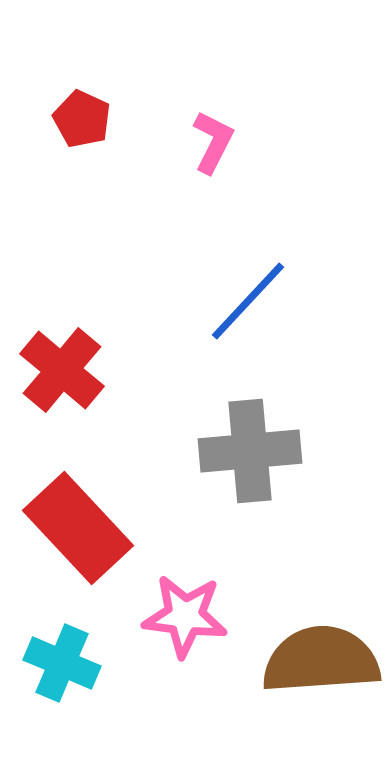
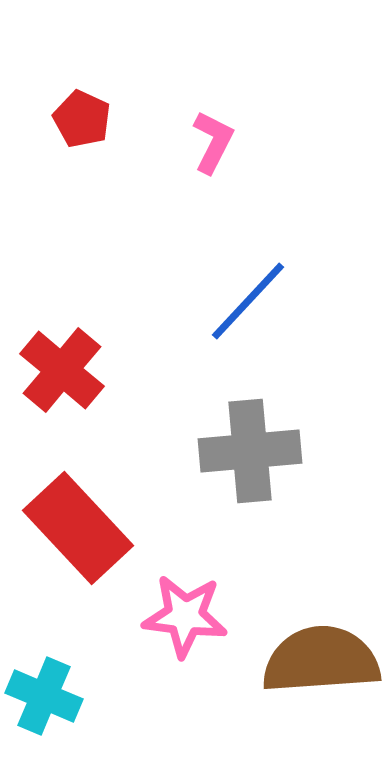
cyan cross: moved 18 px left, 33 px down
